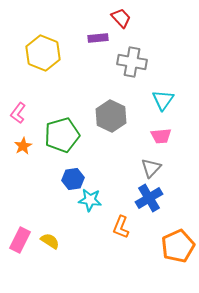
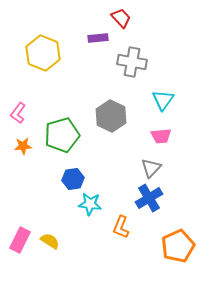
orange star: rotated 24 degrees clockwise
cyan star: moved 4 px down
